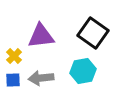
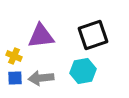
black square: moved 2 px down; rotated 36 degrees clockwise
yellow cross: rotated 21 degrees counterclockwise
blue square: moved 2 px right, 2 px up
